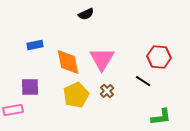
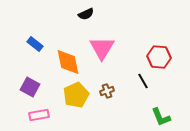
blue rectangle: moved 1 px up; rotated 49 degrees clockwise
pink triangle: moved 11 px up
black line: rotated 28 degrees clockwise
purple square: rotated 30 degrees clockwise
brown cross: rotated 24 degrees clockwise
pink rectangle: moved 26 px right, 5 px down
green L-shape: rotated 75 degrees clockwise
